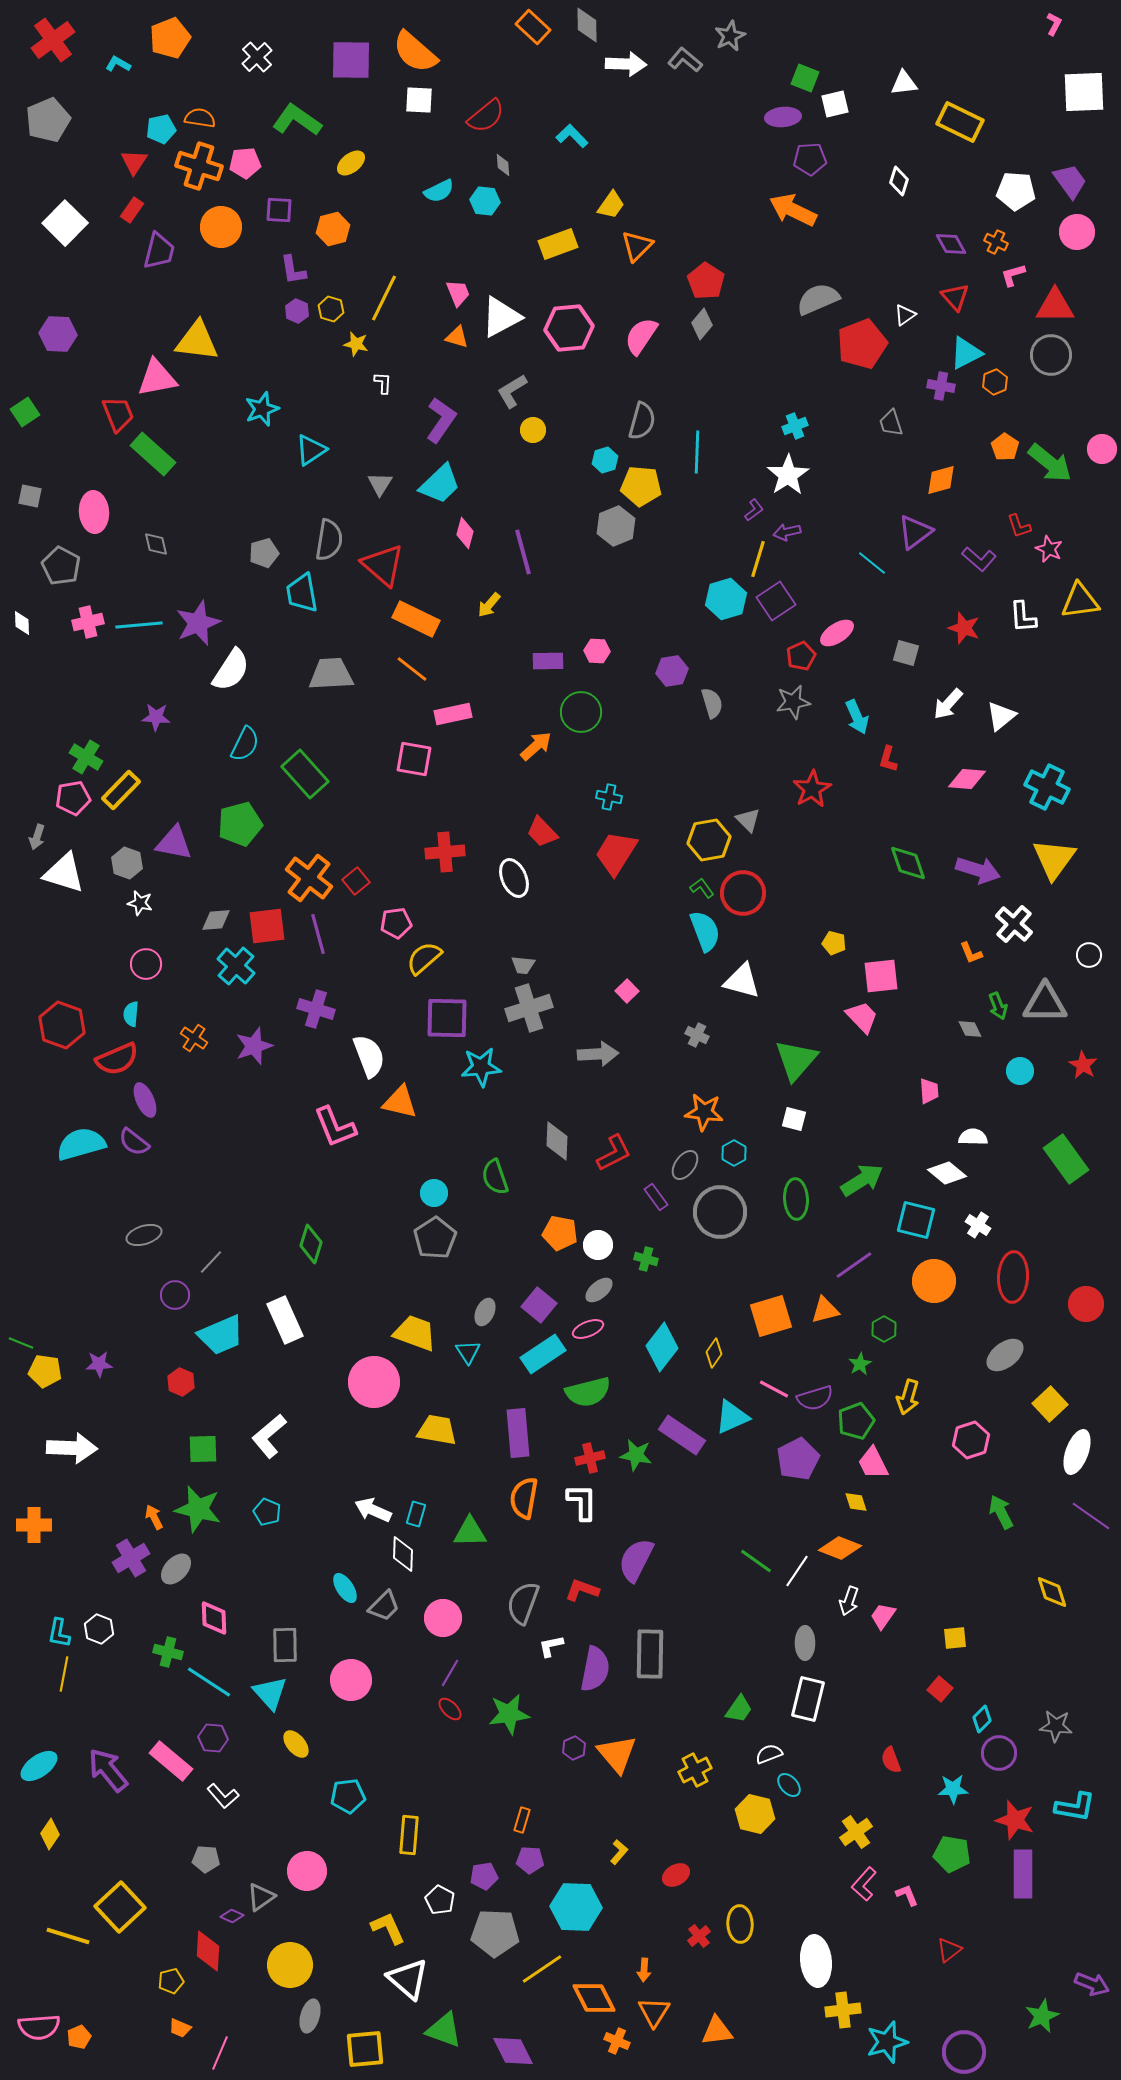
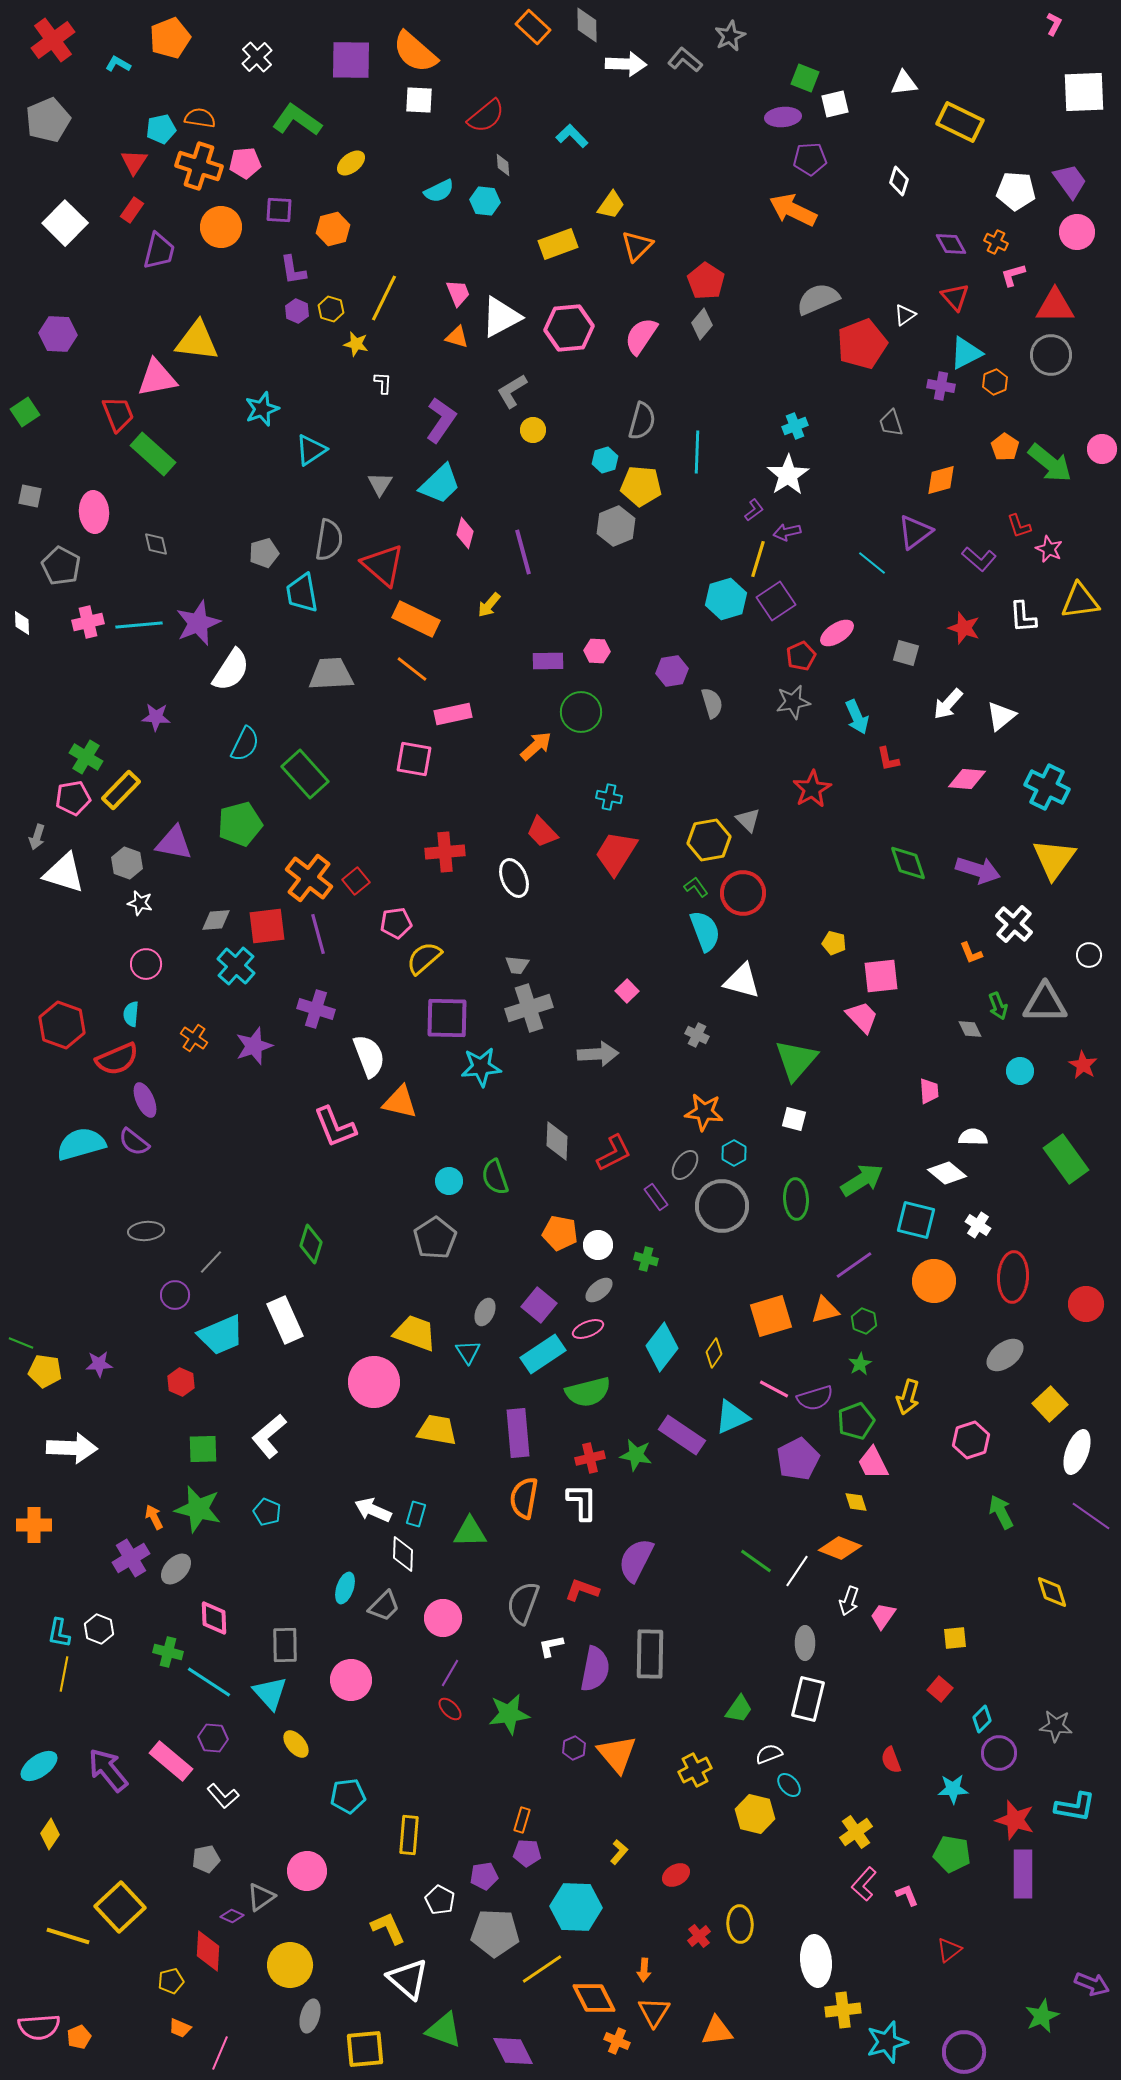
red L-shape at (888, 759): rotated 28 degrees counterclockwise
green L-shape at (702, 888): moved 6 px left, 1 px up
gray trapezoid at (523, 965): moved 6 px left
cyan circle at (434, 1193): moved 15 px right, 12 px up
gray circle at (720, 1212): moved 2 px right, 6 px up
gray ellipse at (144, 1235): moved 2 px right, 4 px up; rotated 12 degrees clockwise
green hexagon at (884, 1329): moved 20 px left, 8 px up; rotated 10 degrees counterclockwise
cyan ellipse at (345, 1588): rotated 52 degrees clockwise
gray pentagon at (206, 1859): rotated 16 degrees counterclockwise
purple pentagon at (530, 1860): moved 3 px left, 7 px up
